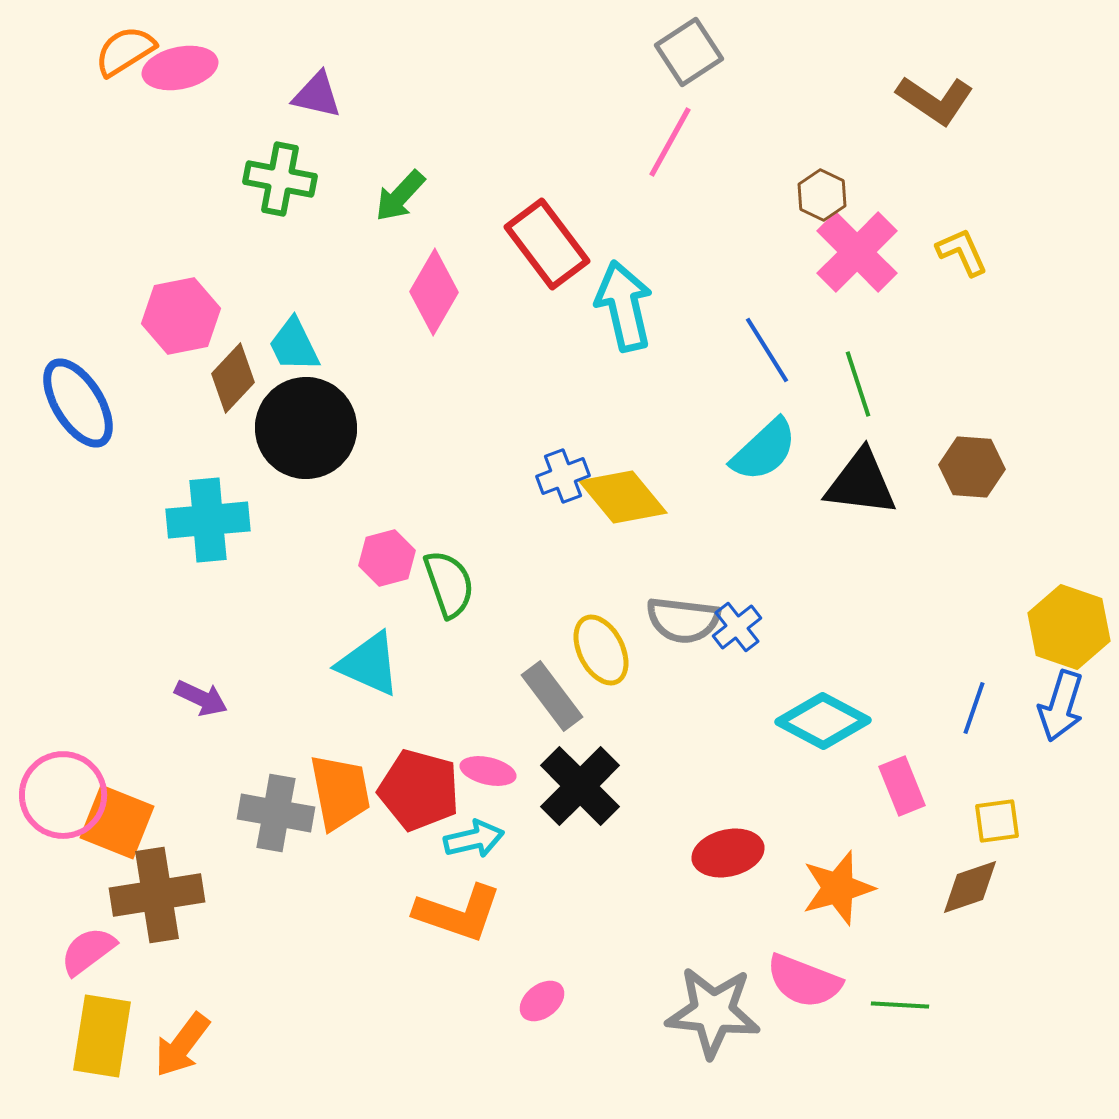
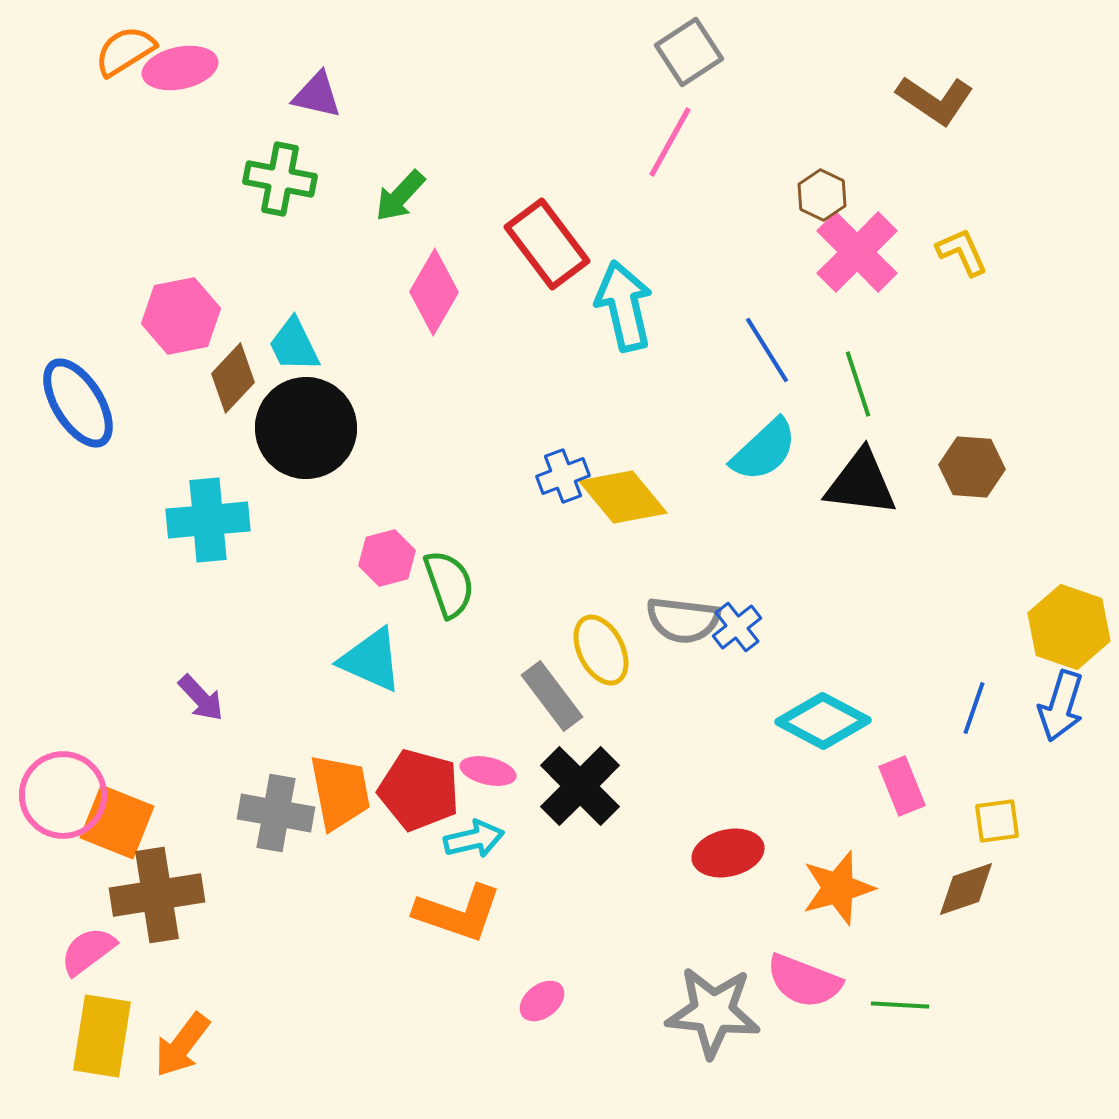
cyan triangle at (369, 664): moved 2 px right, 4 px up
purple arrow at (201, 698): rotated 22 degrees clockwise
brown diamond at (970, 887): moved 4 px left, 2 px down
